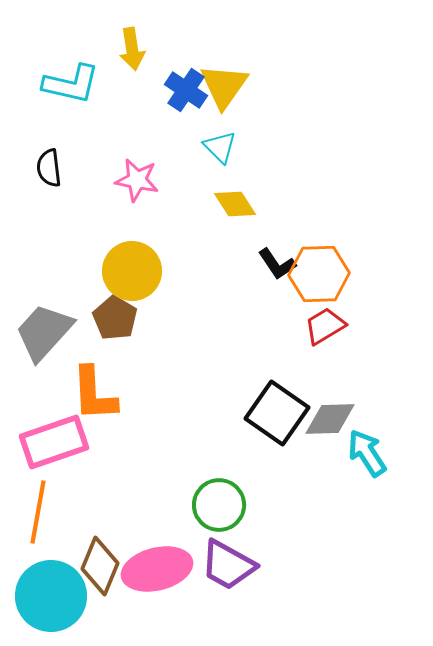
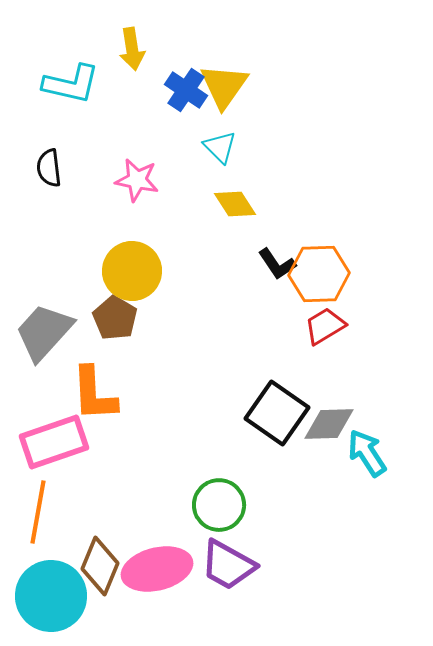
gray diamond: moved 1 px left, 5 px down
